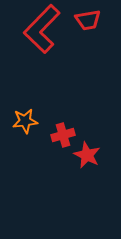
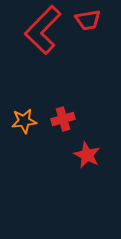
red L-shape: moved 1 px right, 1 px down
orange star: moved 1 px left
red cross: moved 16 px up
